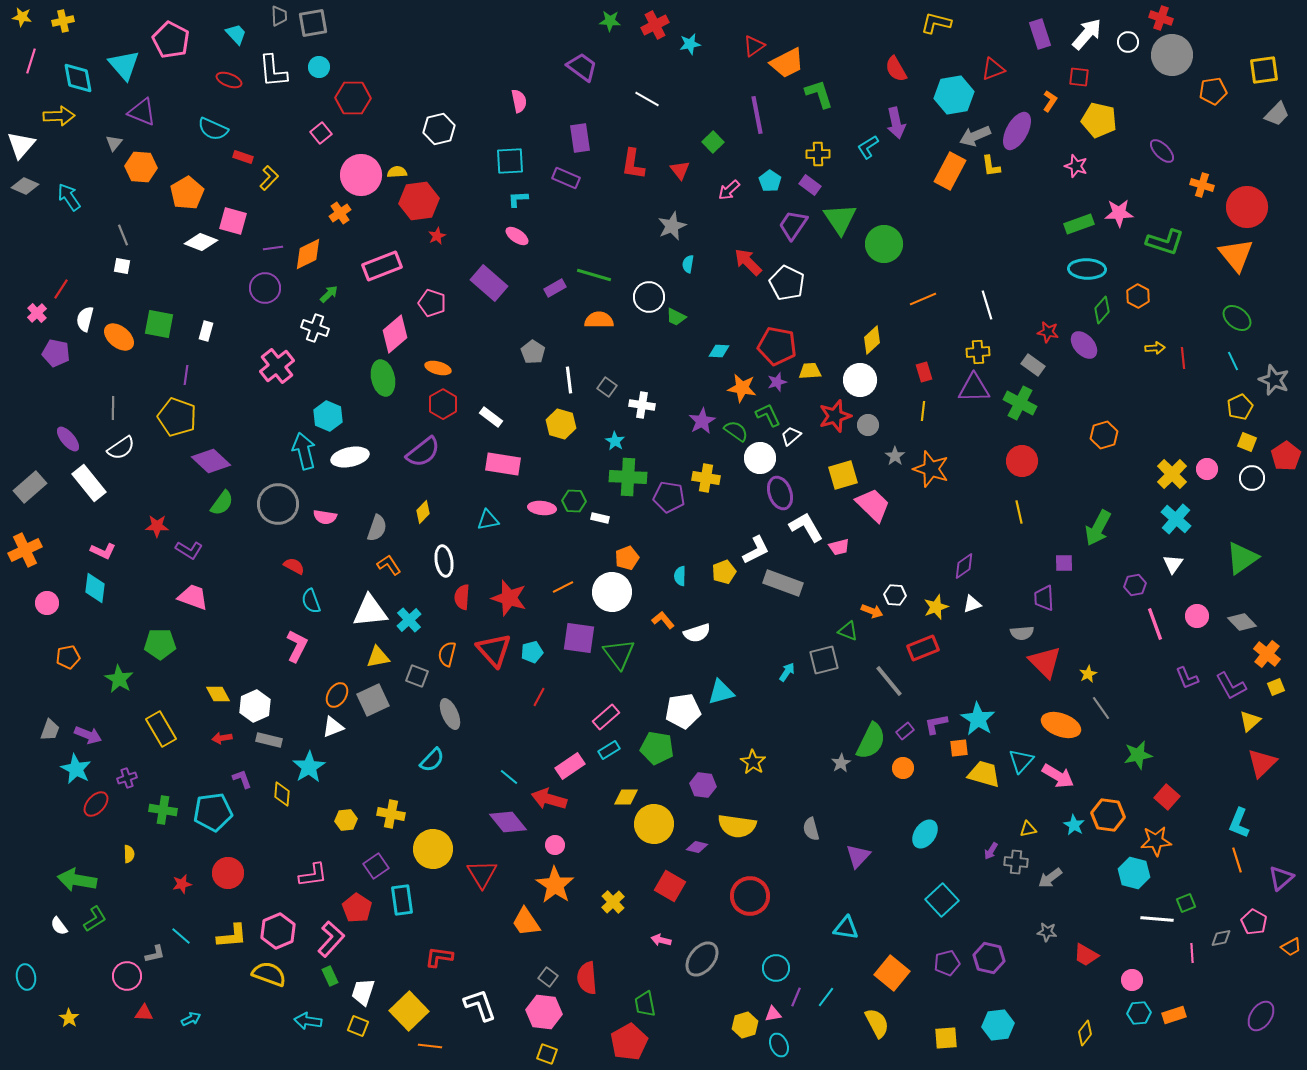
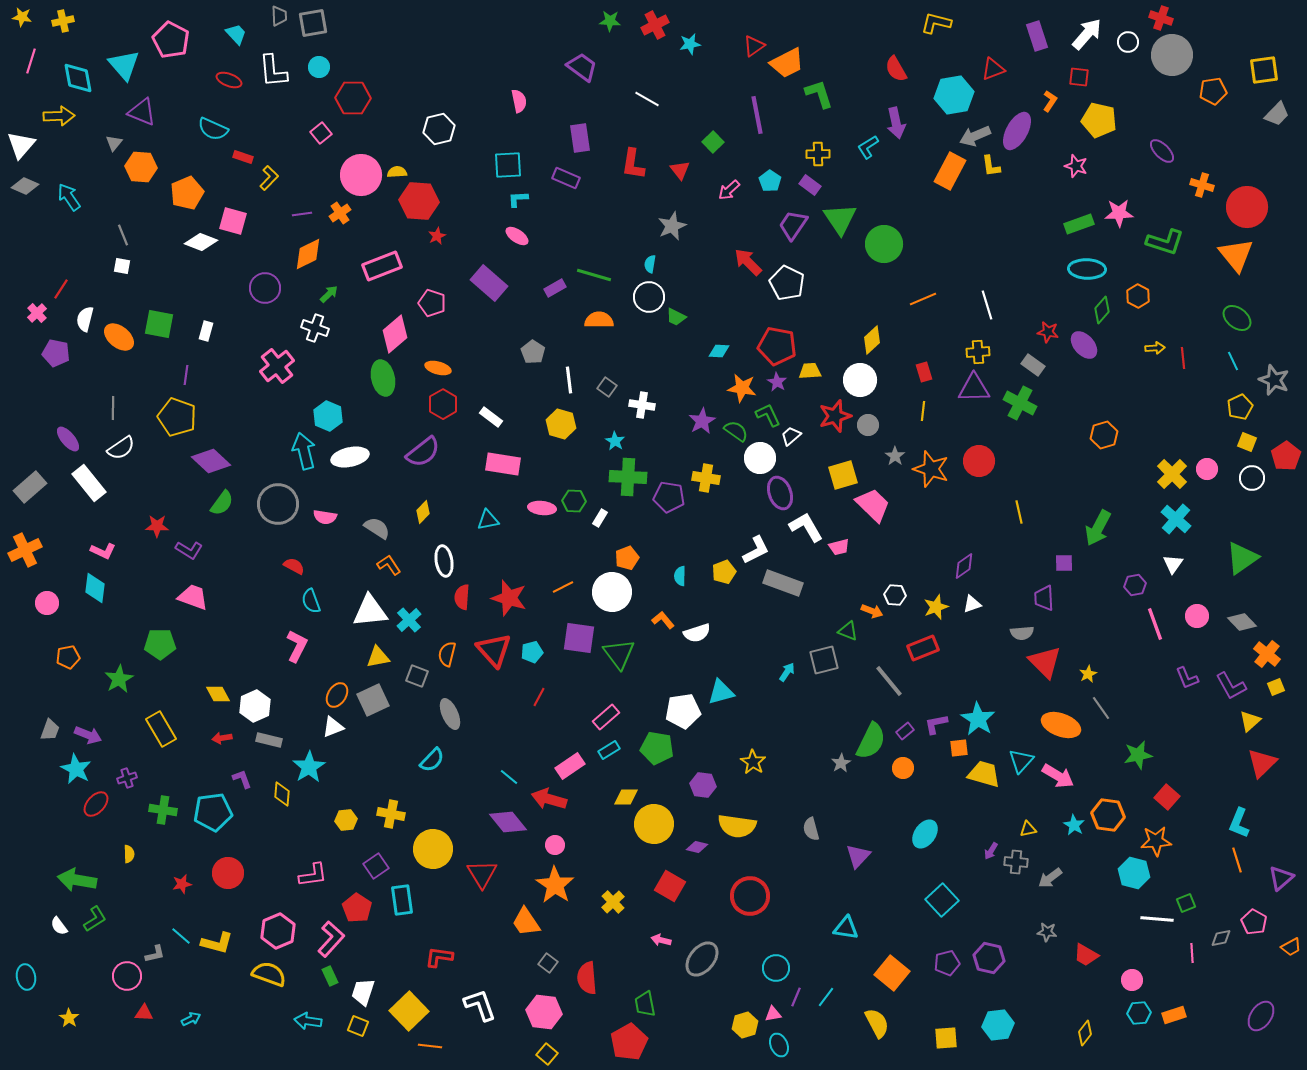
purple rectangle at (1040, 34): moved 3 px left, 2 px down
cyan square at (510, 161): moved 2 px left, 4 px down
orange pentagon at (187, 193): rotated 8 degrees clockwise
red hexagon at (419, 201): rotated 12 degrees clockwise
purple line at (273, 248): moved 29 px right, 34 px up
cyan semicircle at (688, 264): moved 38 px left
purple star at (777, 382): rotated 24 degrees counterclockwise
red circle at (1022, 461): moved 43 px left
white rectangle at (600, 518): rotated 72 degrees counterclockwise
gray semicircle at (377, 528): rotated 76 degrees counterclockwise
green star at (119, 679): rotated 12 degrees clockwise
yellow L-shape at (232, 936): moved 15 px left, 7 px down; rotated 20 degrees clockwise
gray square at (548, 977): moved 14 px up
yellow square at (547, 1054): rotated 20 degrees clockwise
